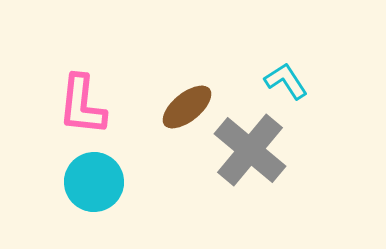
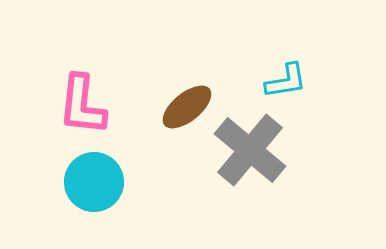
cyan L-shape: rotated 114 degrees clockwise
